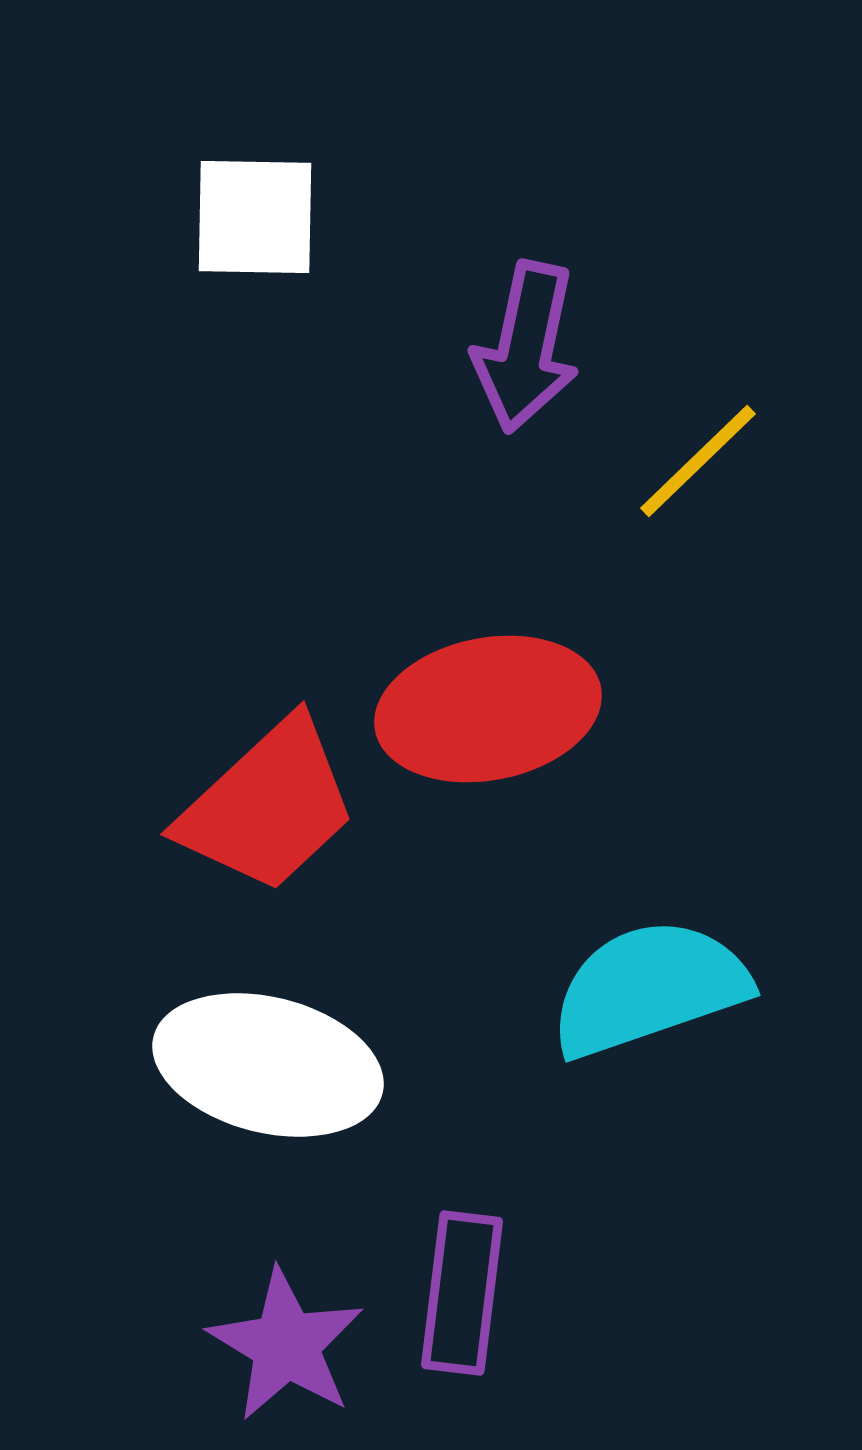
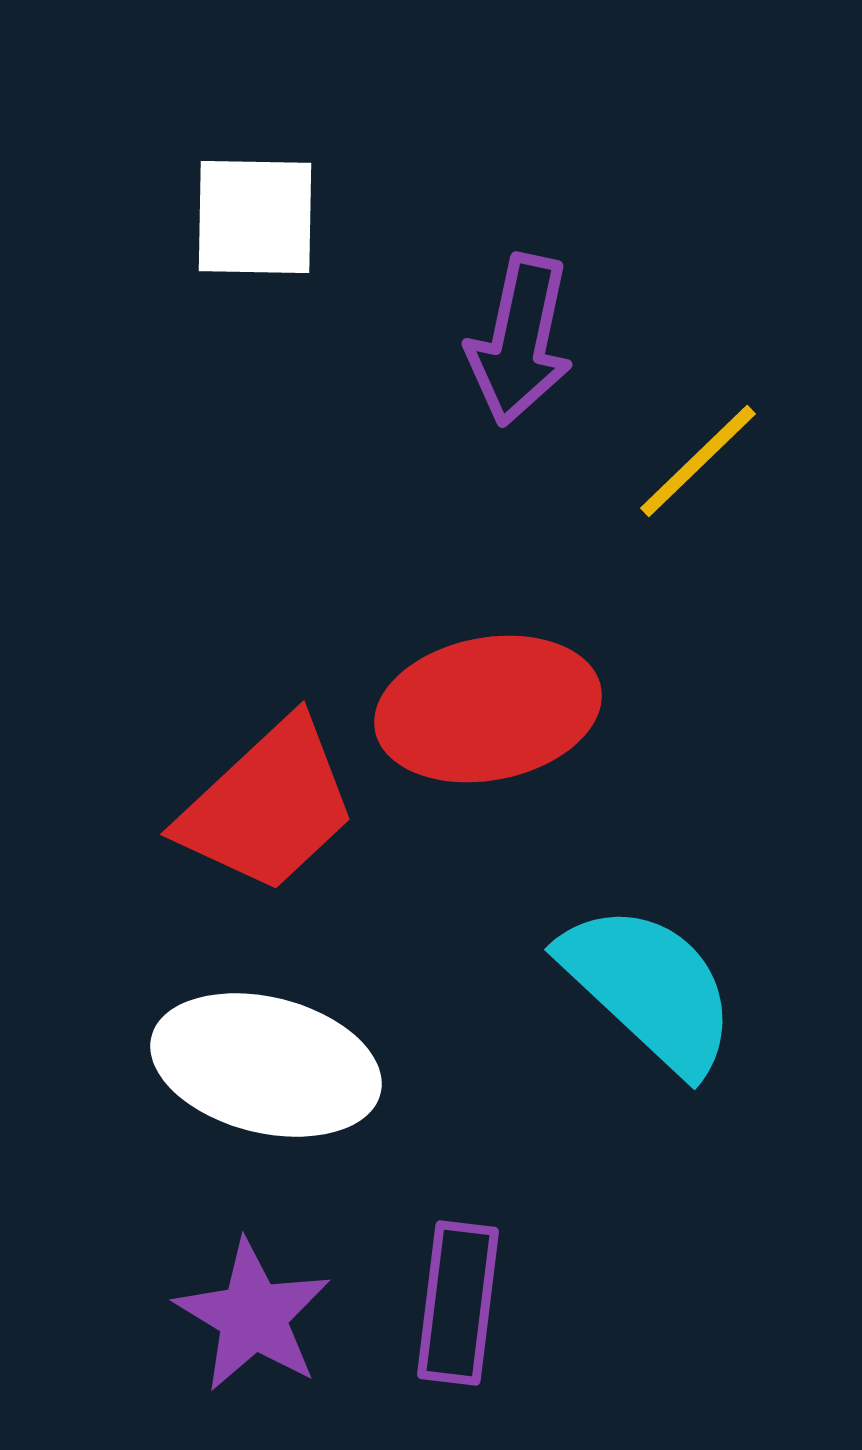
purple arrow: moved 6 px left, 7 px up
cyan semicircle: rotated 62 degrees clockwise
white ellipse: moved 2 px left
purple rectangle: moved 4 px left, 10 px down
purple star: moved 33 px left, 29 px up
